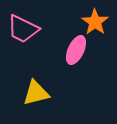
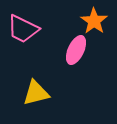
orange star: moved 1 px left, 1 px up
